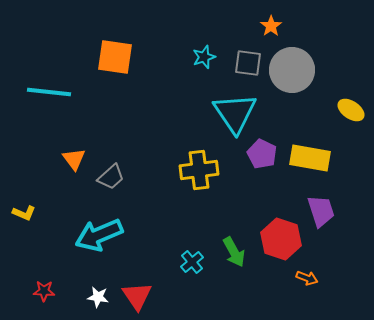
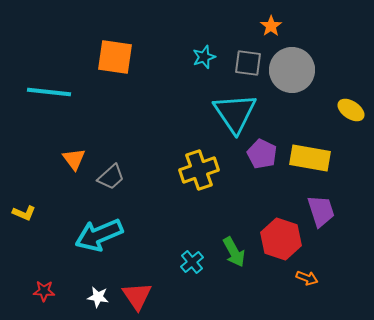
yellow cross: rotated 12 degrees counterclockwise
